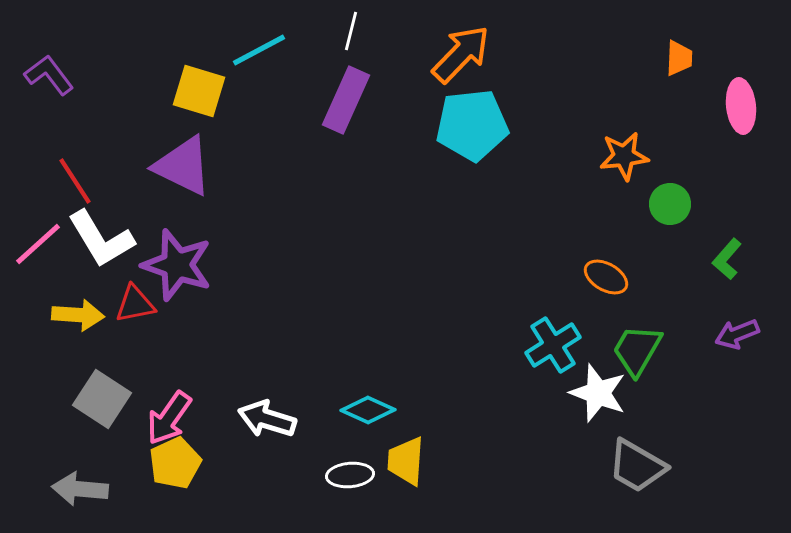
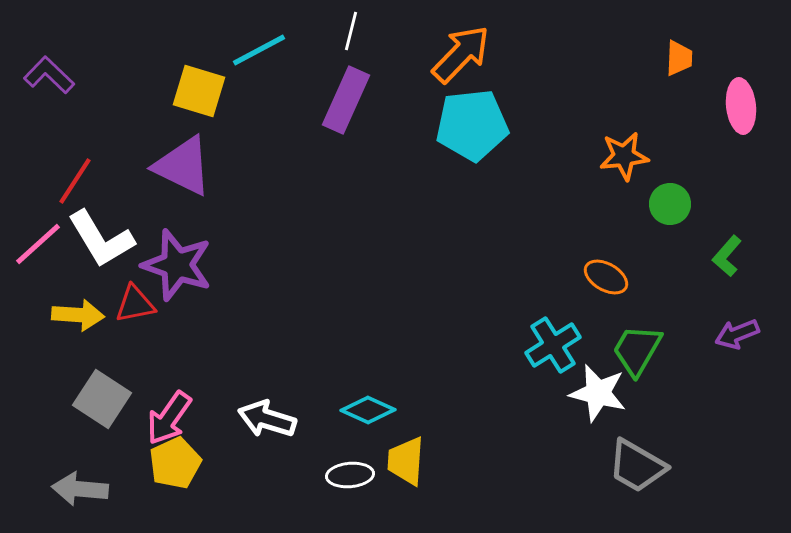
purple L-shape: rotated 9 degrees counterclockwise
red line: rotated 66 degrees clockwise
green L-shape: moved 3 px up
white star: rotated 6 degrees counterclockwise
